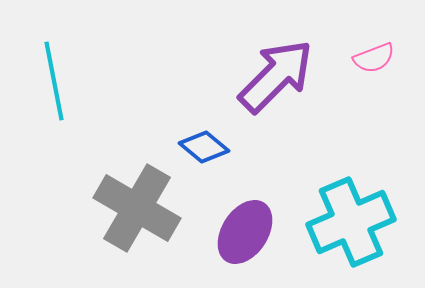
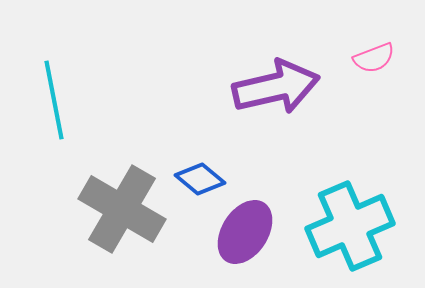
purple arrow: moved 11 px down; rotated 32 degrees clockwise
cyan line: moved 19 px down
blue diamond: moved 4 px left, 32 px down
gray cross: moved 15 px left, 1 px down
cyan cross: moved 1 px left, 4 px down
